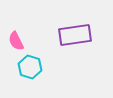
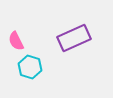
purple rectangle: moved 1 px left, 3 px down; rotated 16 degrees counterclockwise
